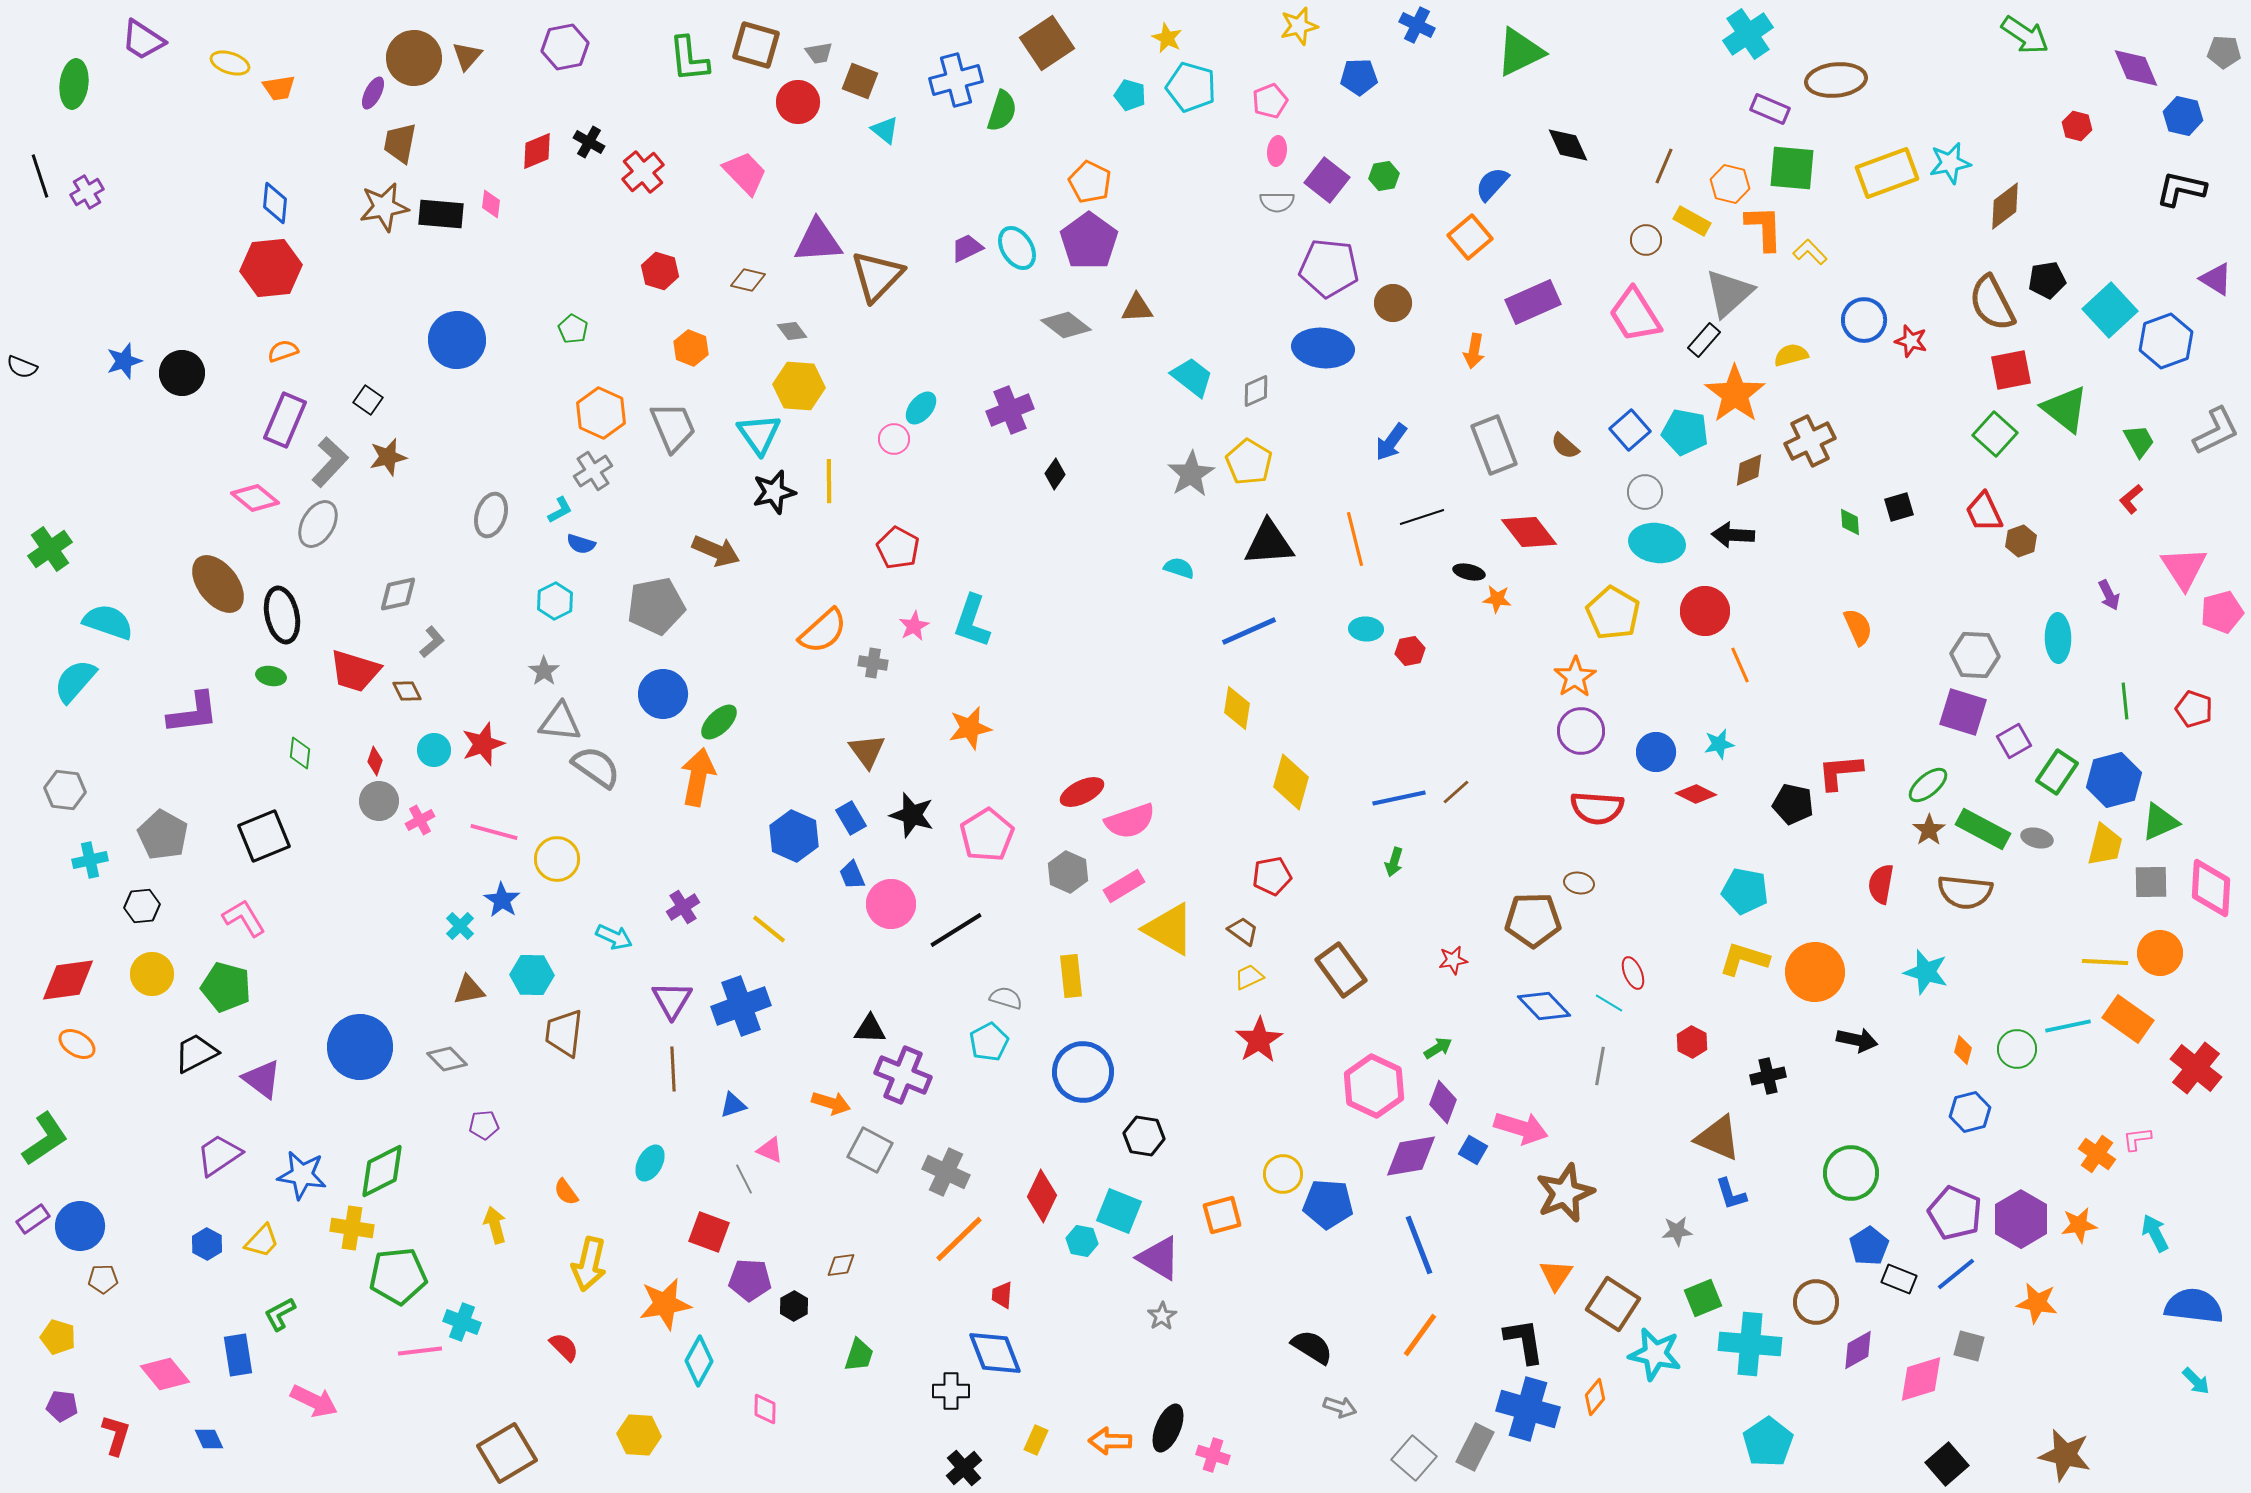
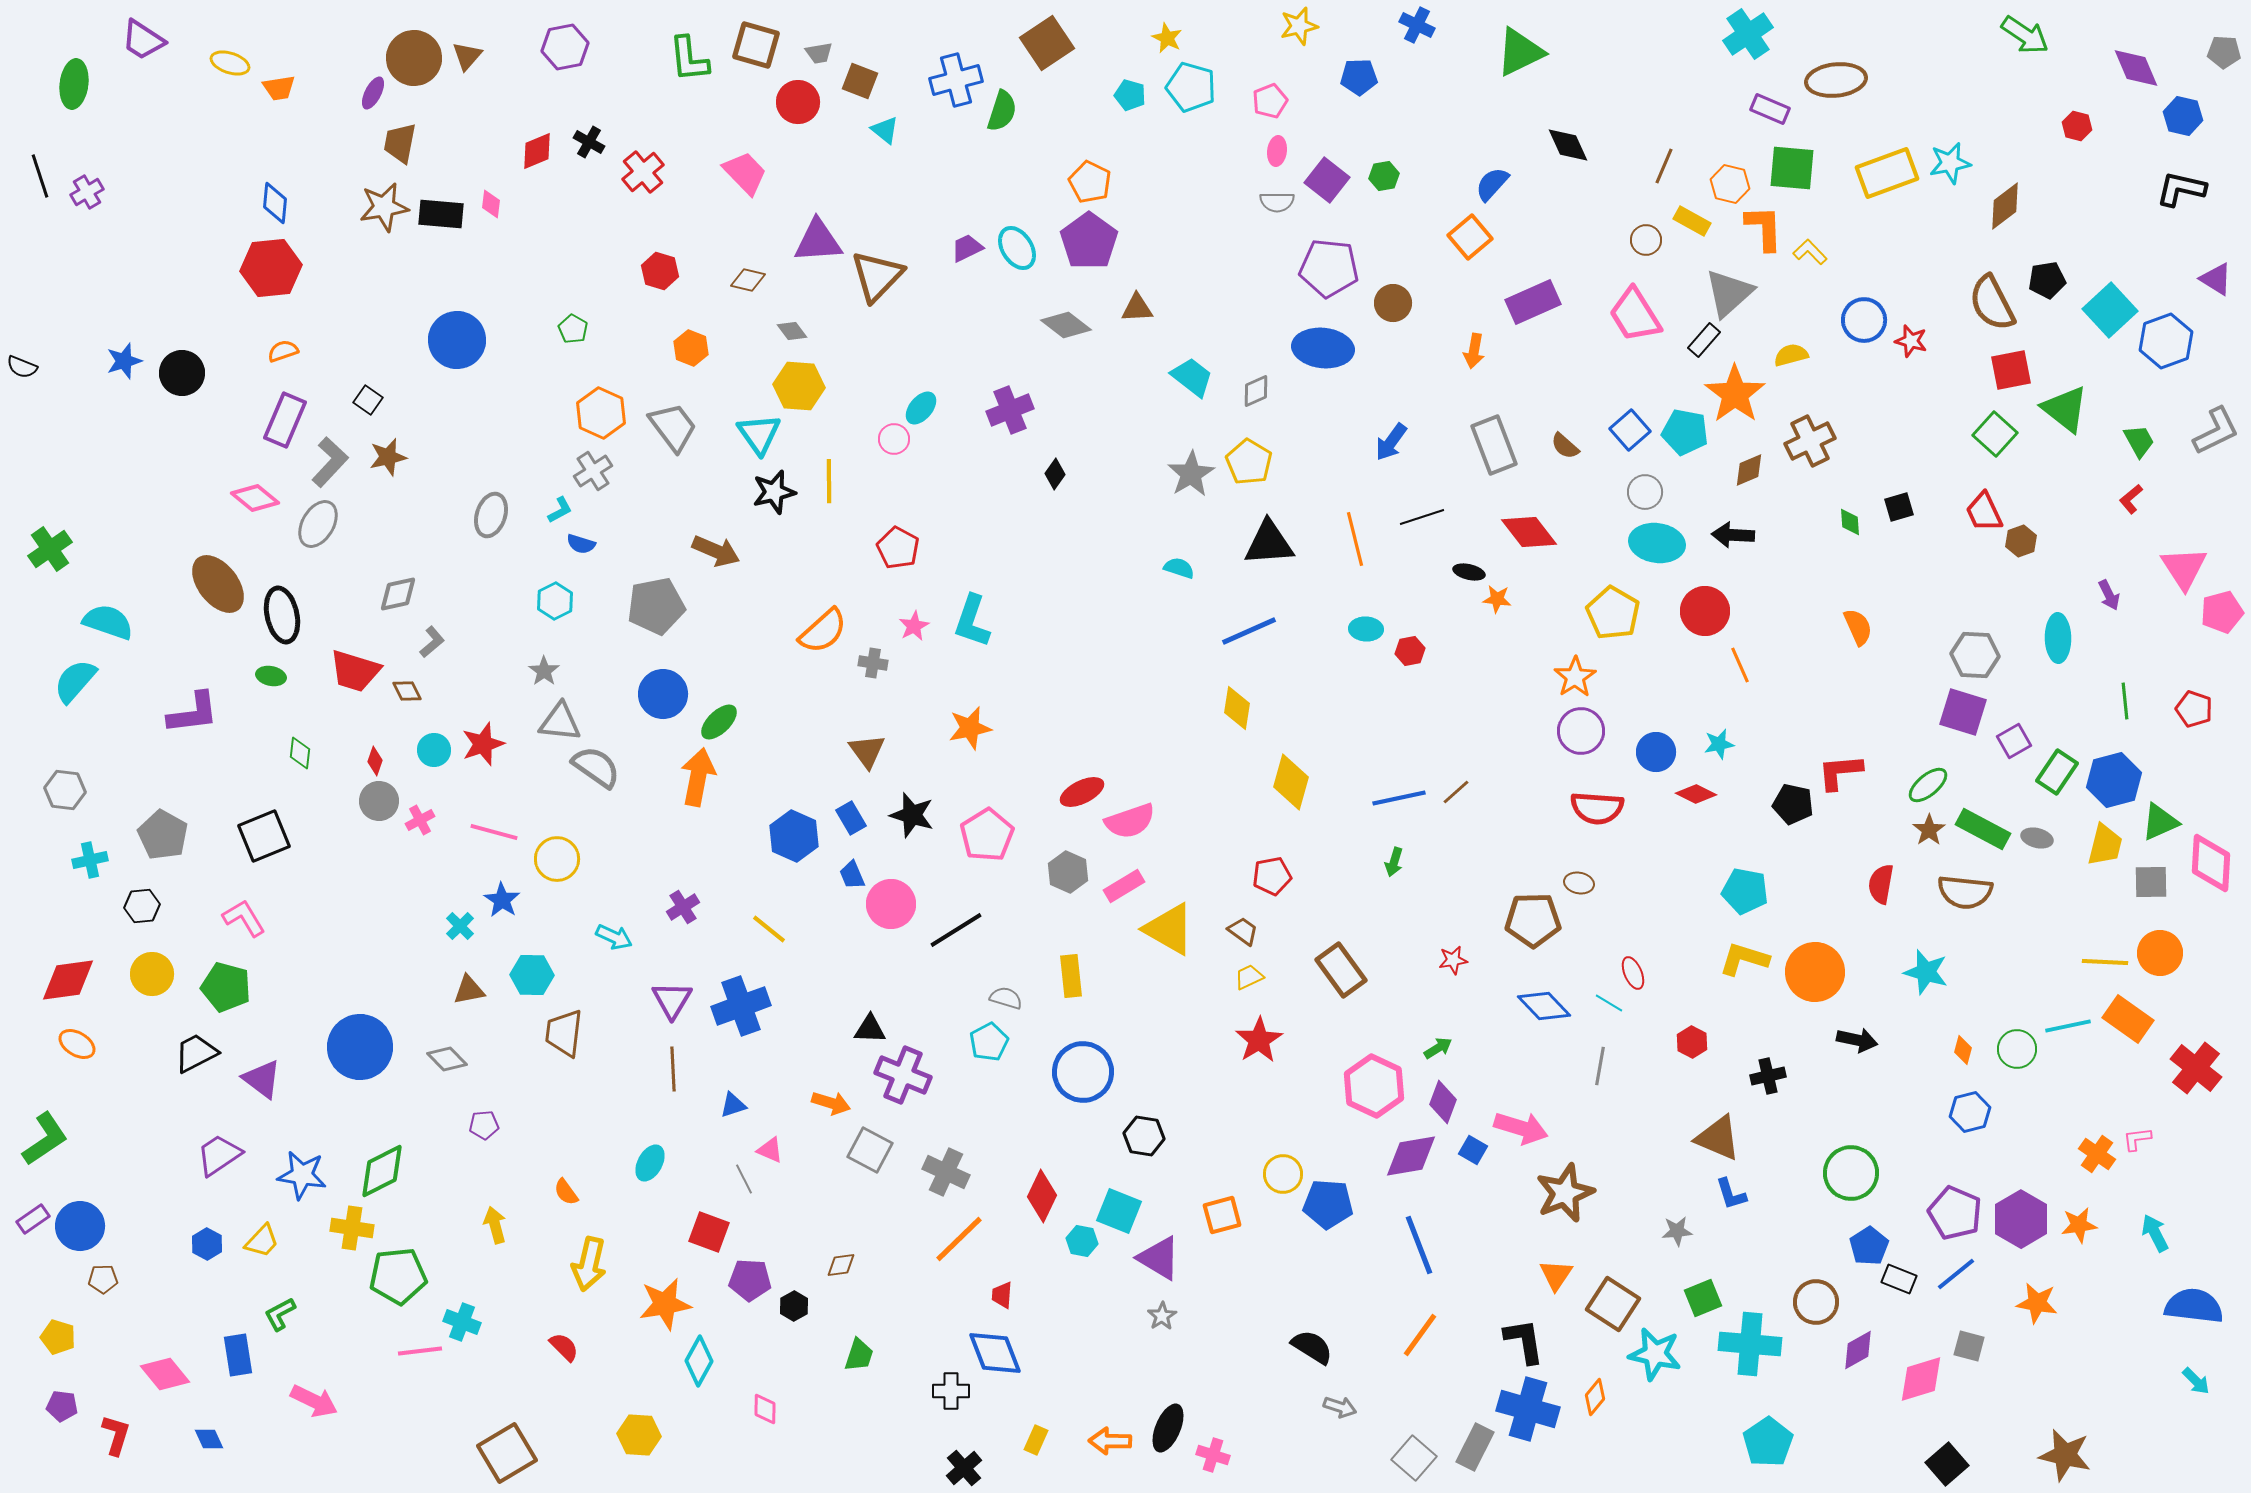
gray trapezoid at (673, 427): rotated 14 degrees counterclockwise
pink diamond at (2211, 888): moved 25 px up
